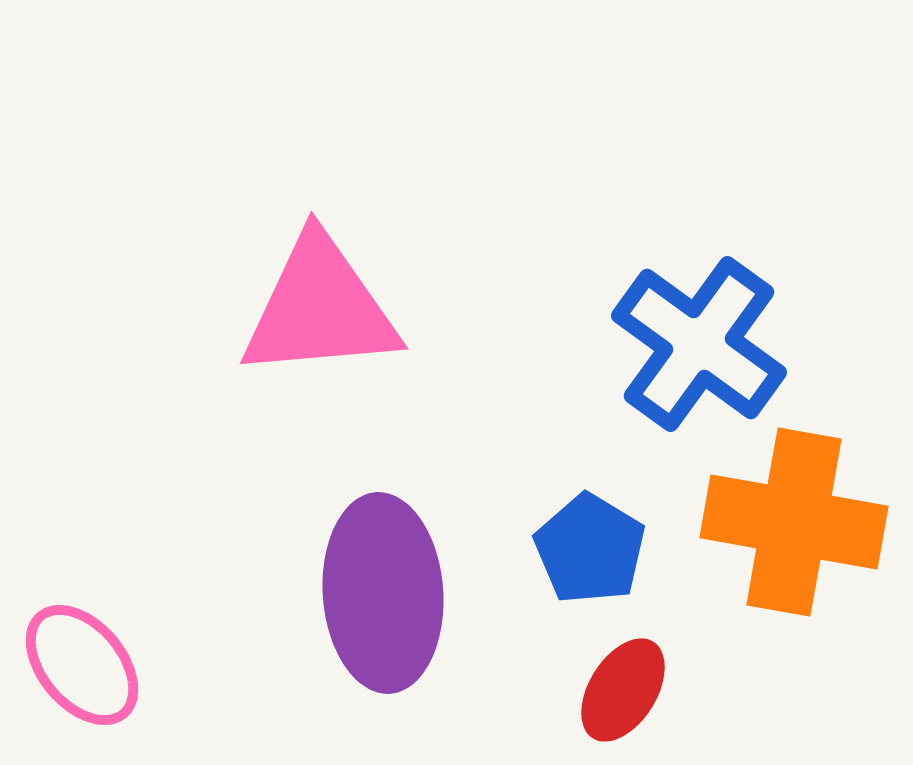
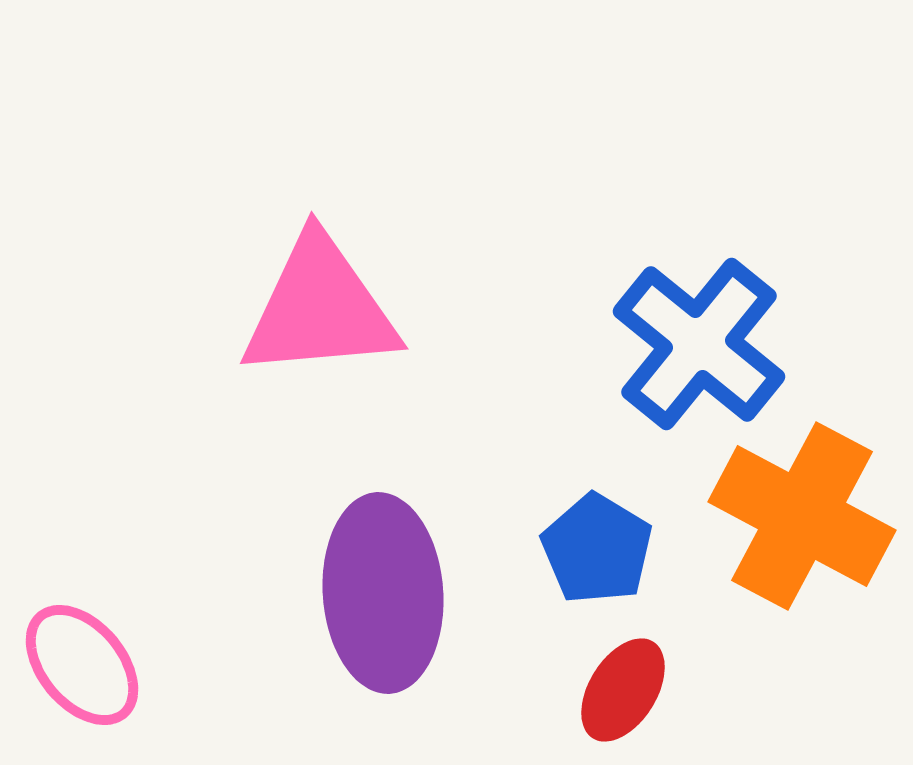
blue cross: rotated 3 degrees clockwise
orange cross: moved 8 px right, 6 px up; rotated 18 degrees clockwise
blue pentagon: moved 7 px right
